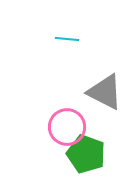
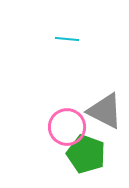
gray triangle: moved 19 px down
